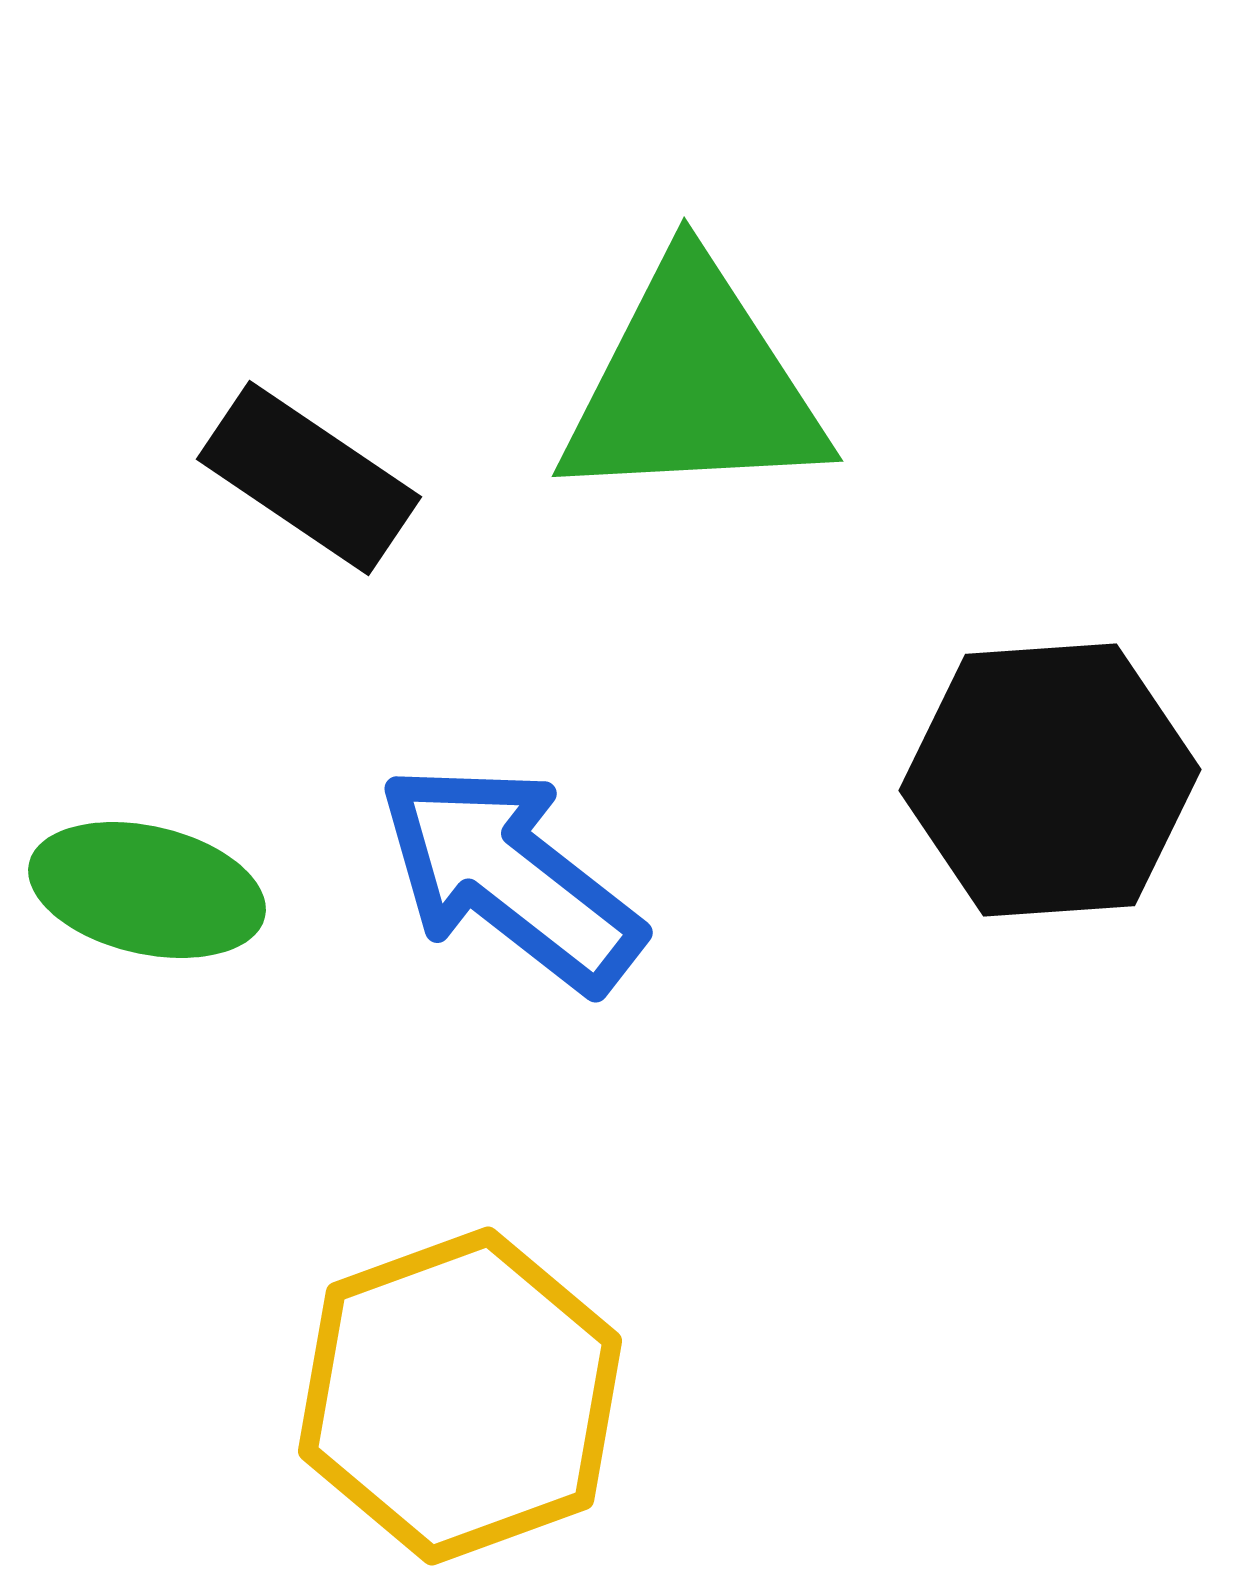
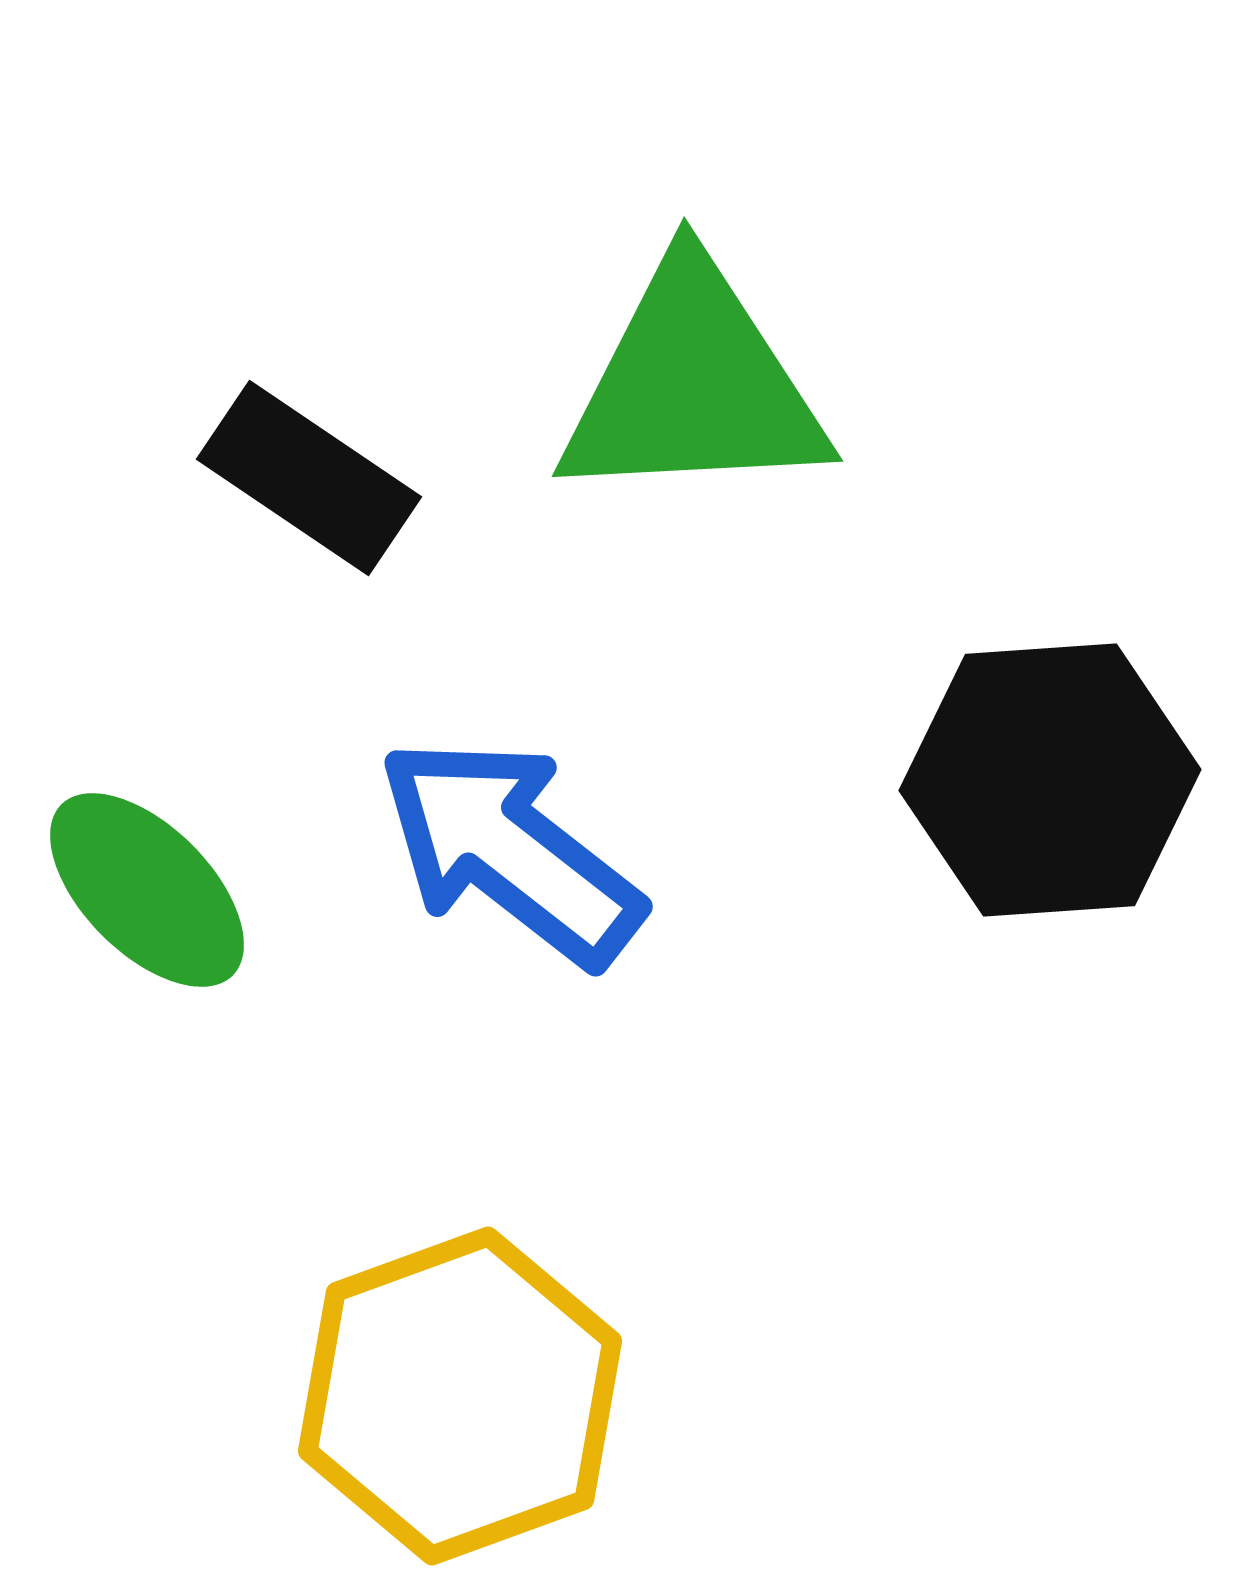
blue arrow: moved 26 px up
green ellipse: rotated 32 degrees clockwise
